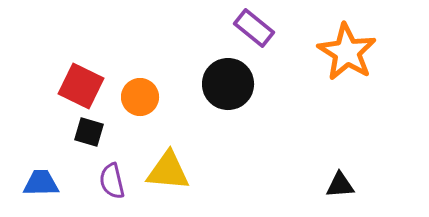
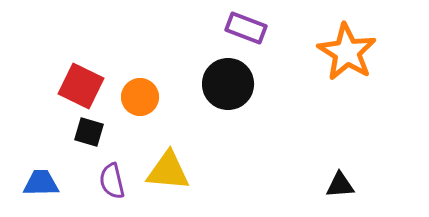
purple rectangle: moved 8 px left; rotated 18 degrees counterclockwise
